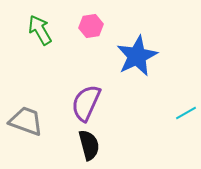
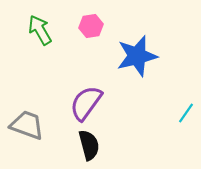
blue star: rotated 12 degrees clockwise
purple semicircle: rotated 12 degrees clockwise
cyan line: rotated 25 degrees counterclockwise
gray trapezoid: moved 1 px right, 4 px down
